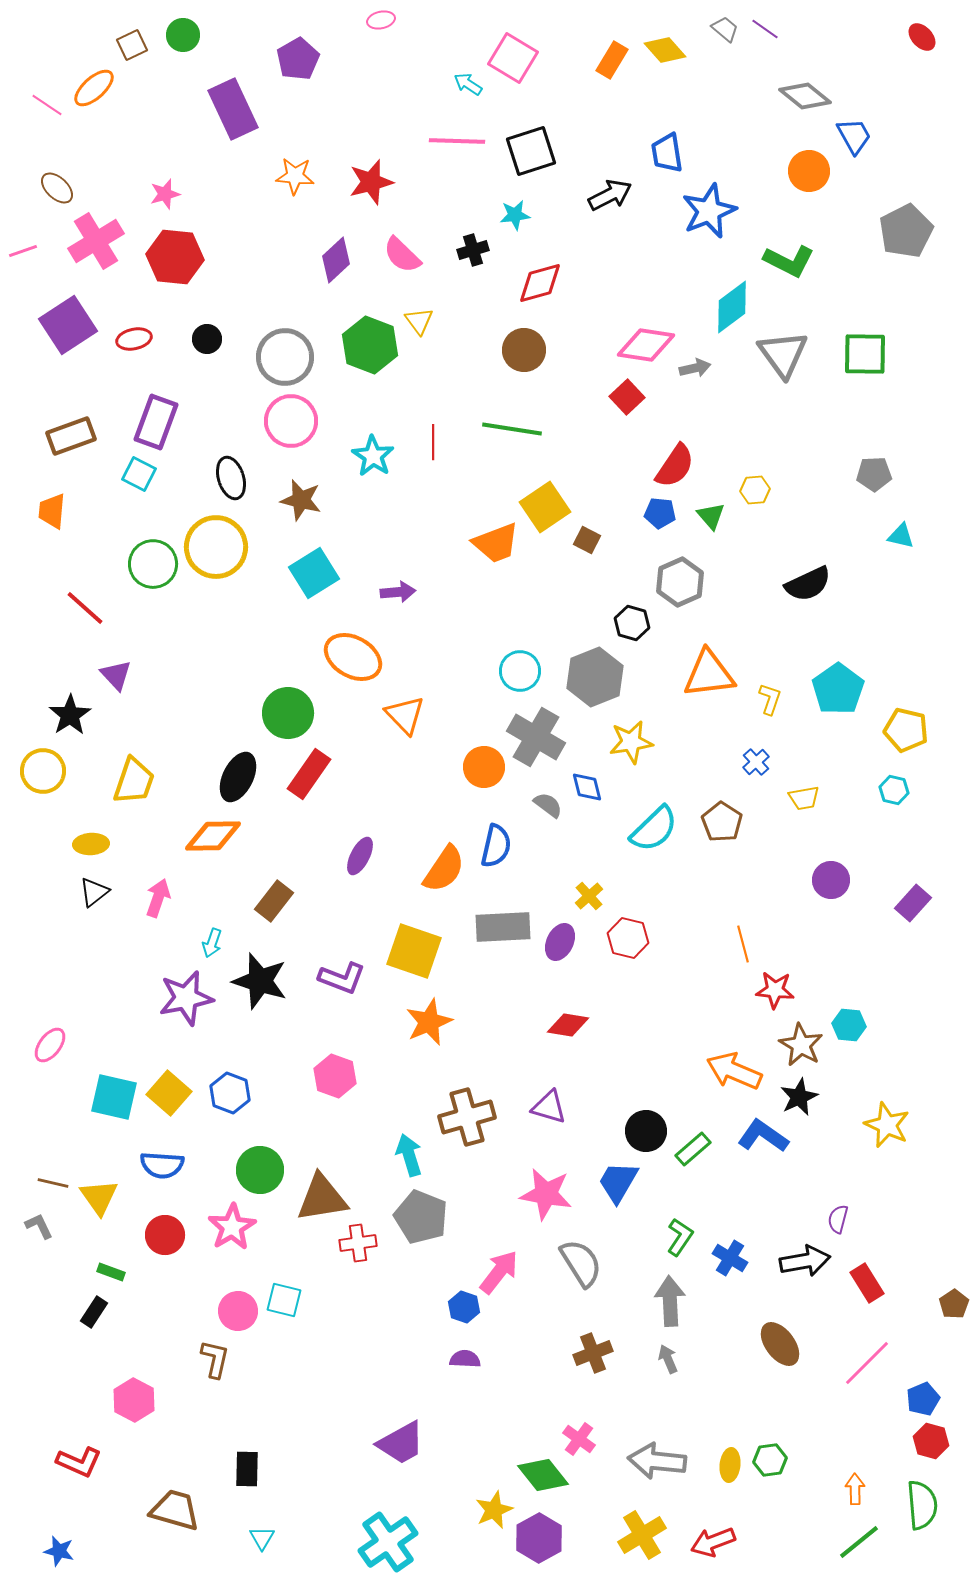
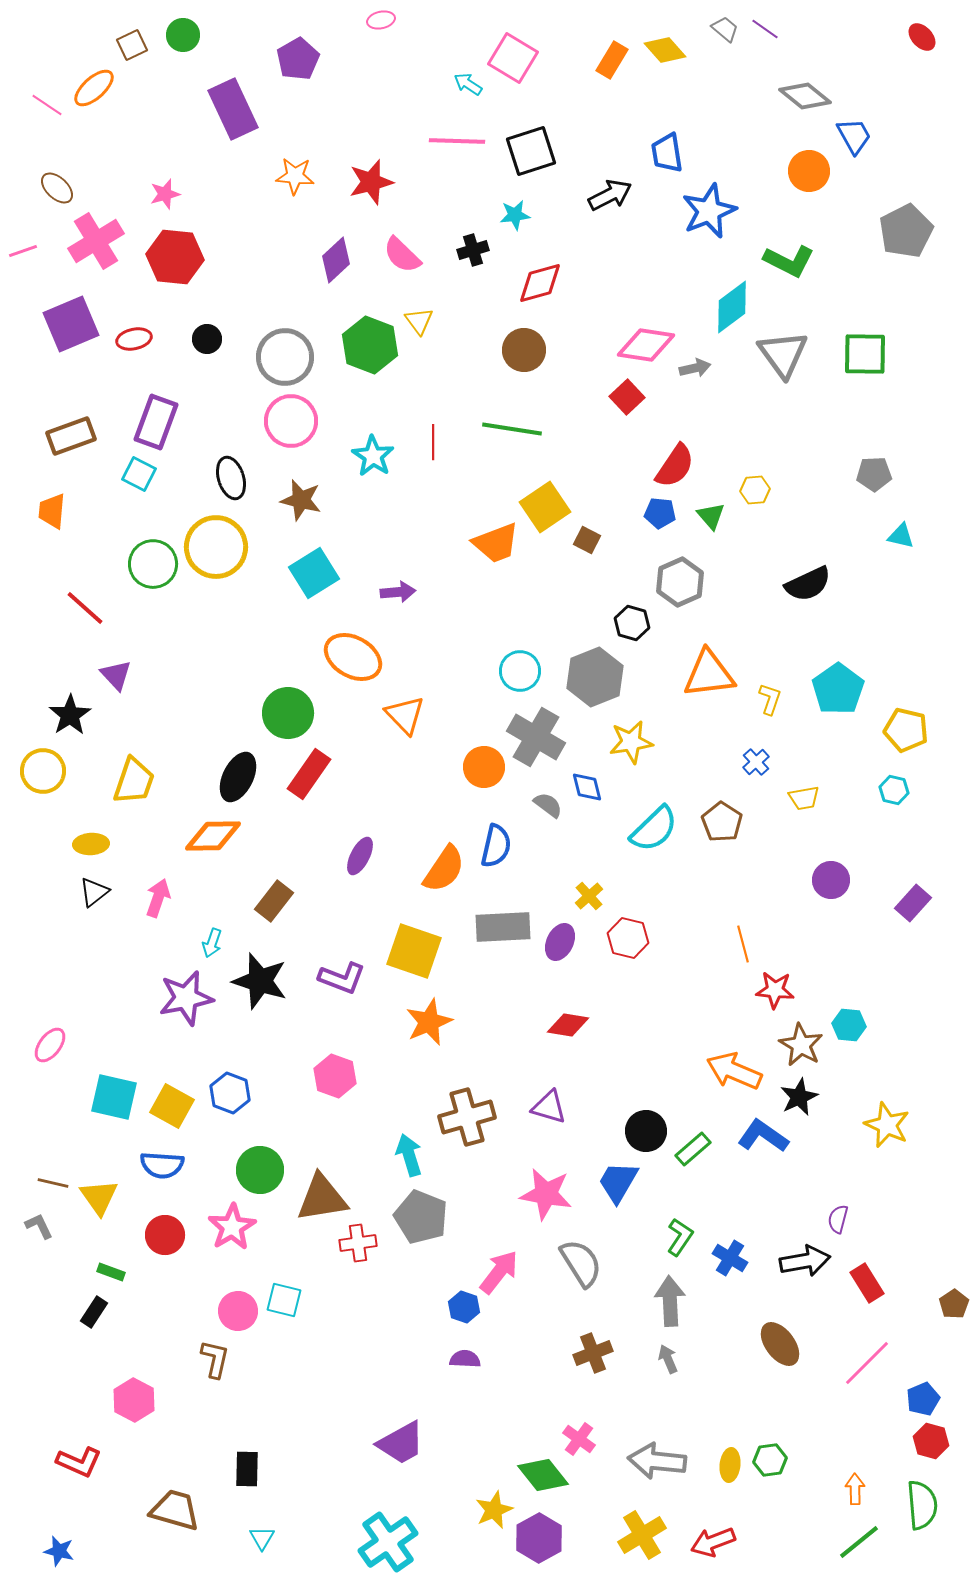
purple square at (68, 325): moved 3 px right, 1 px up; rotated 10 degrees clockwise
yellow square at (169, 1093): moved 3 px right, 13 px down; rotated 12 degrees counterclockwise
